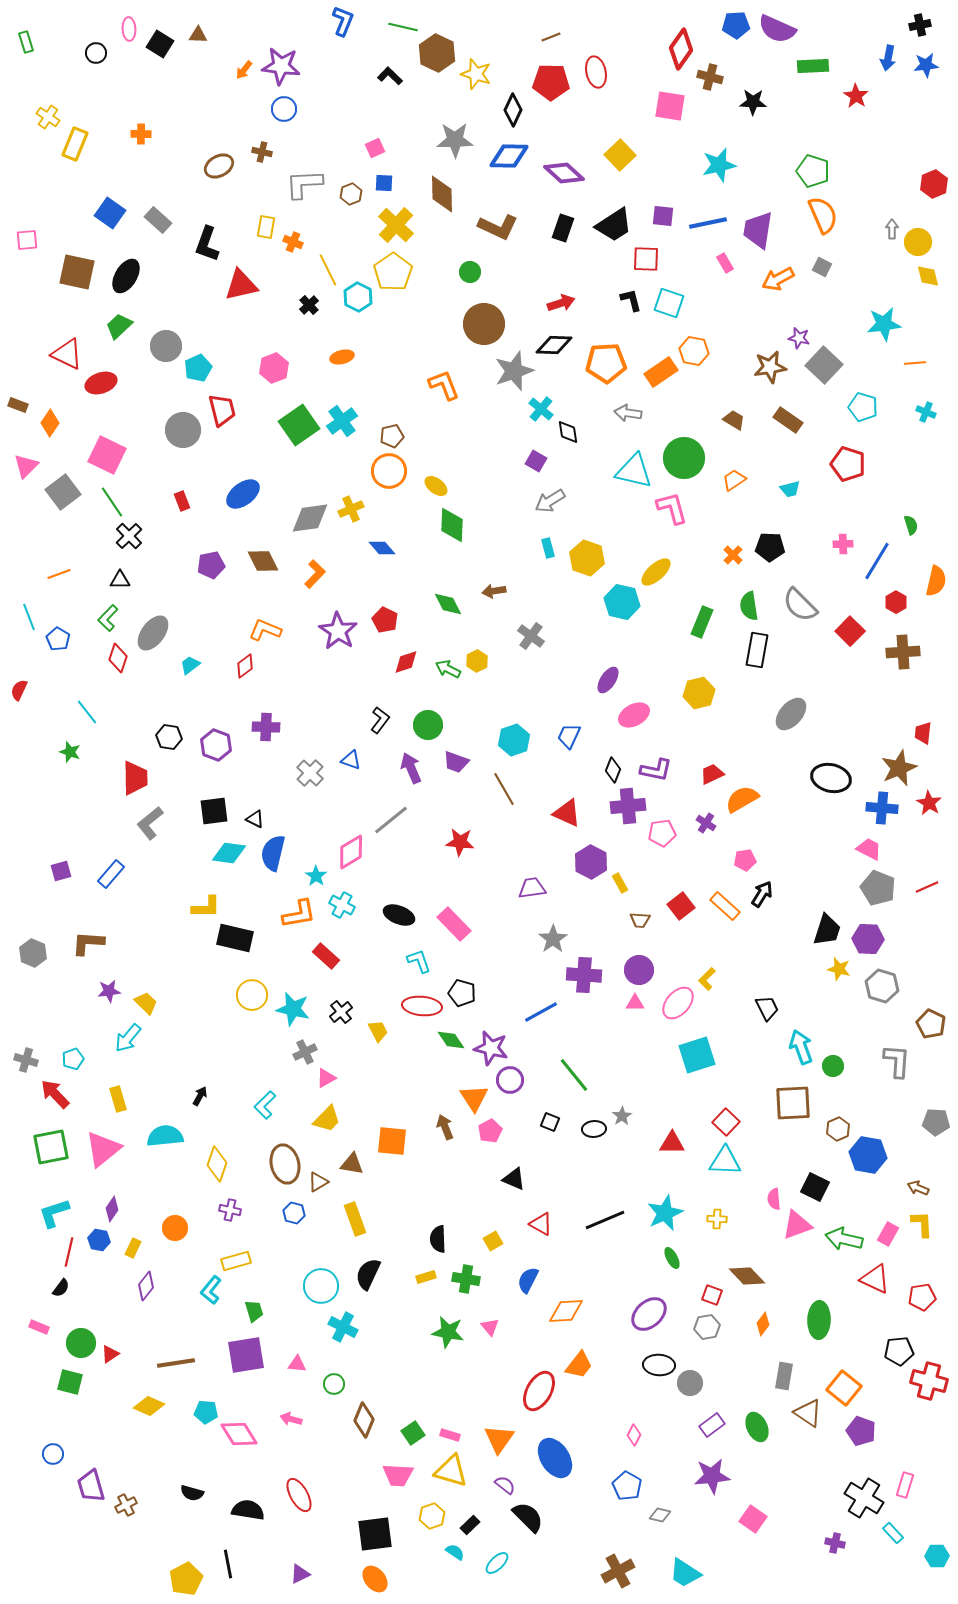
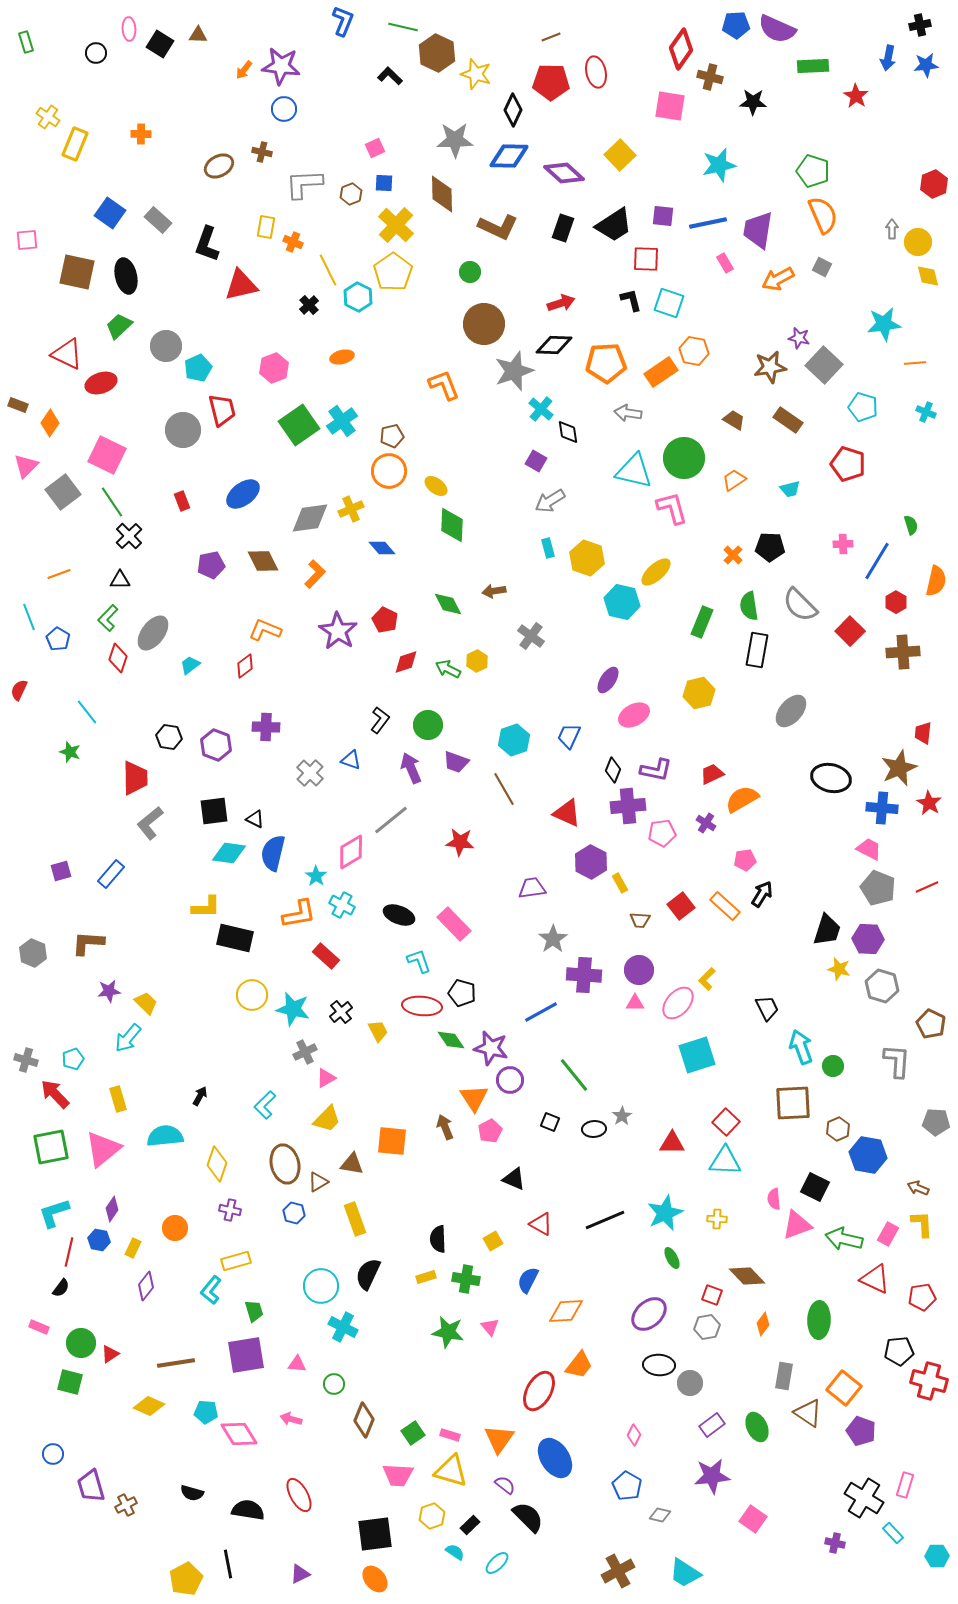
black ellipse at (126, 276): rotated 44 degrees counterclockwise
gray ellipse at (791, 714): moved 3 px up
